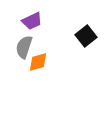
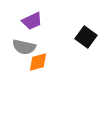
black square: moved 1 px down; rotated 15 degrees counterclockwise
gray semicircle: rotated 95 degrees counterclockwise
